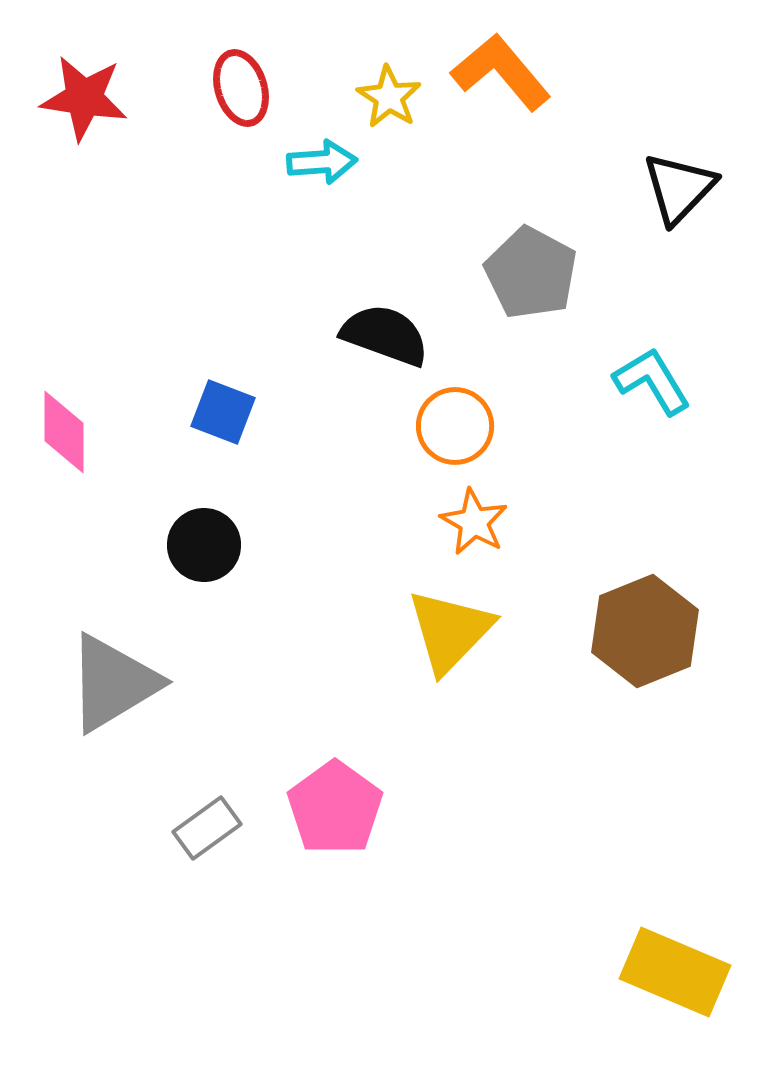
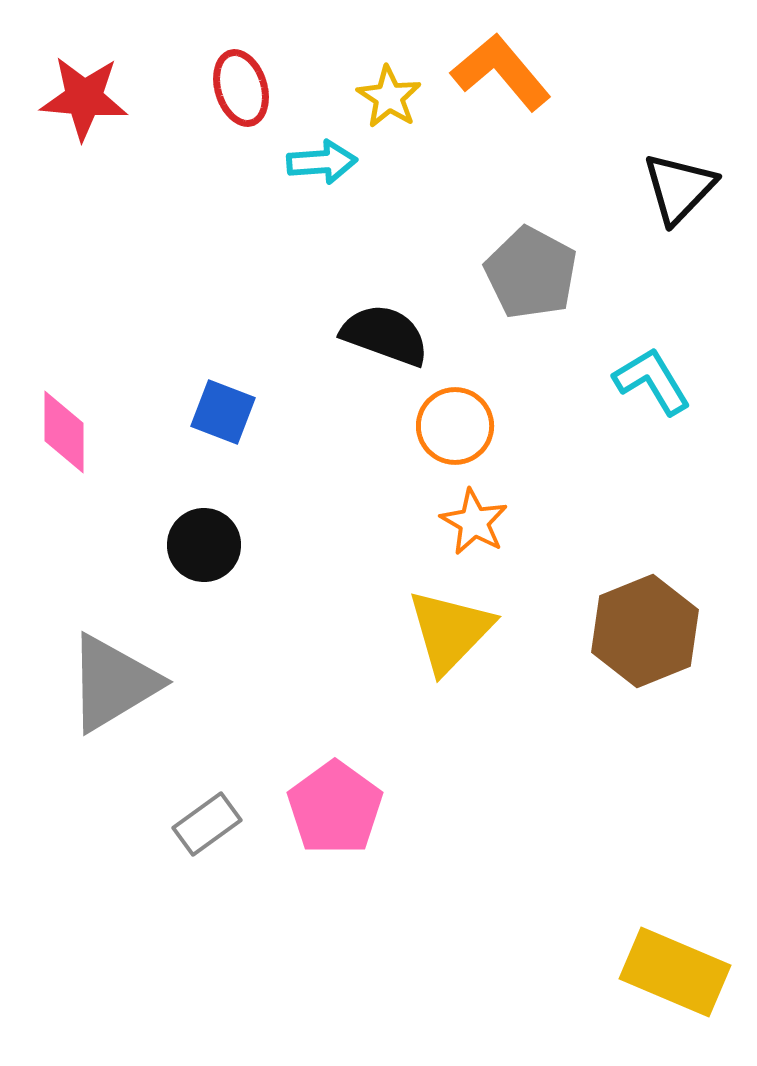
red star: rotated 4 degrees counterclockwise
gray rectangle: moved 4 px up
